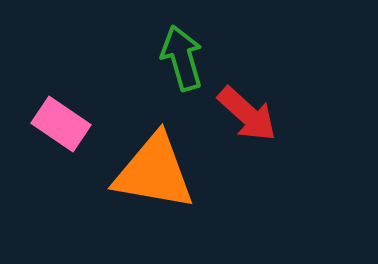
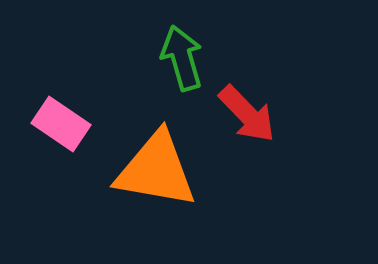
red arrow: rotated 4 degrees clockwise
orange triangle: moved 2 px right, 2 px up
